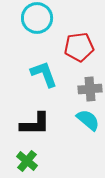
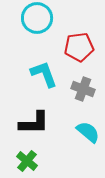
gray cross: moved 7 px left; rotated 25 degrees clockwise
cyan semicircle: moved 12 px down
black L-shape: moved 1 px left, 1 px up
